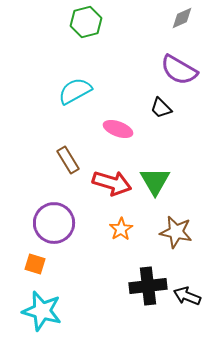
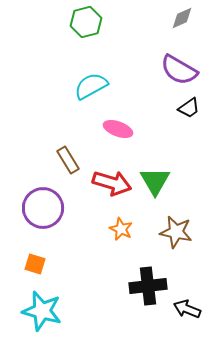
cyan semicircle: moved 16 px right, 5 px up
black trapezoid: moved 28 px right; rotated 80 degrees counterclockwise
purple circle: moved 11 px left, 15 px up
orange star: rotated 15 degrees counterclockwise
black arrow: moved 13 px down
